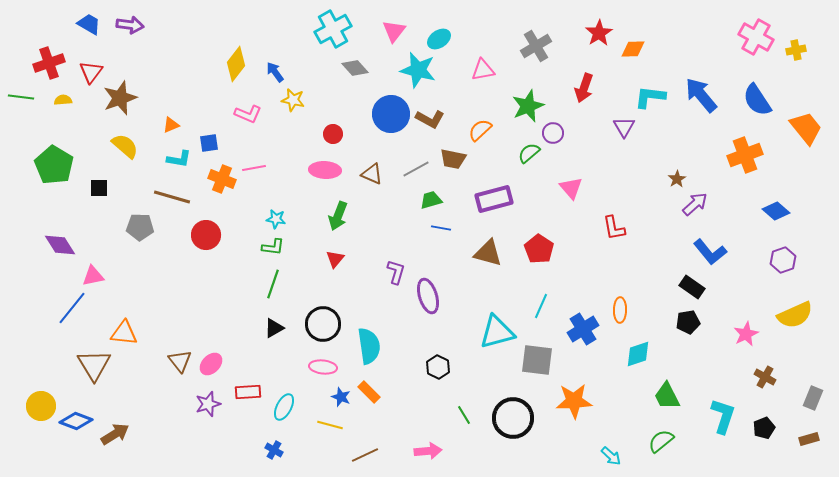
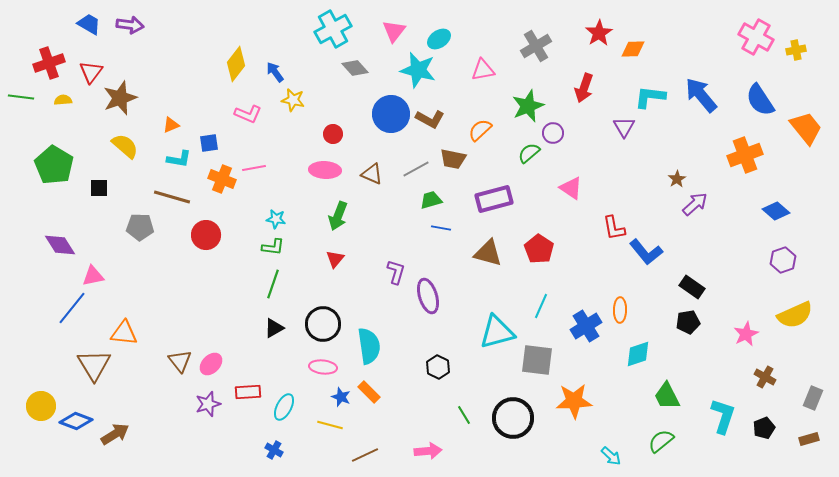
blue semicircle at (757, 100): moved 3 px right
pink triangle at (571, 188): rotated 15 degrees counterclockwise
blue L-shape at (710, 252): moved 64 px left
blue cross at (583, 329): moved 3 px right, 3 px up
